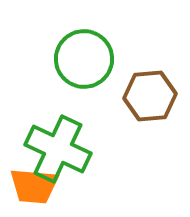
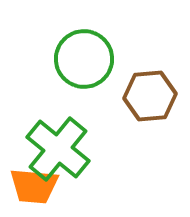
green cross: rotated 14 degrees clockwise
